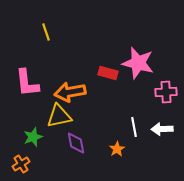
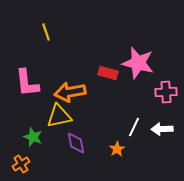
white line: rotated 36 degrees clockwise
green star: rotated 30 degrees counterclockwise
